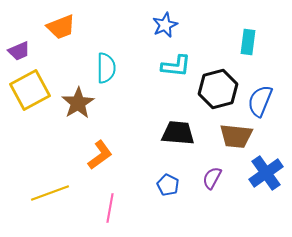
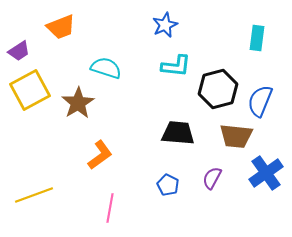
cyan rectangle: moved 9 px right, 4 px up
purple trapezoid: rotated 10 degrees counterclockwise
cyan semicircle: rotated 72 degrees counterclockwise
yellow line: moved 16 px left, 2 px down
